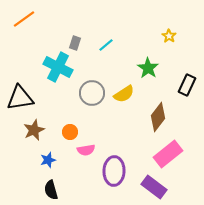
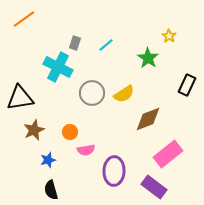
green star: moved 10 px up
brown diamond: moved 10 px left, 2 px down; rotated 32 degrees clockwise
